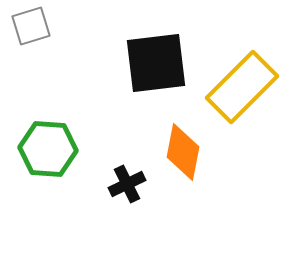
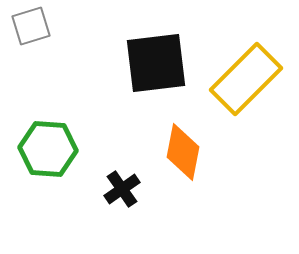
yellow rectangle: moved 4 px right, 8 px up
black cross: moved 5 px left, 5 px down; rotated 9 degrees counterclockwise
